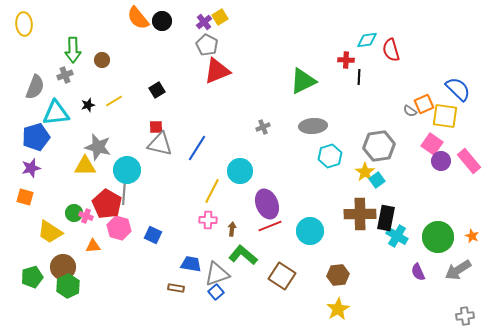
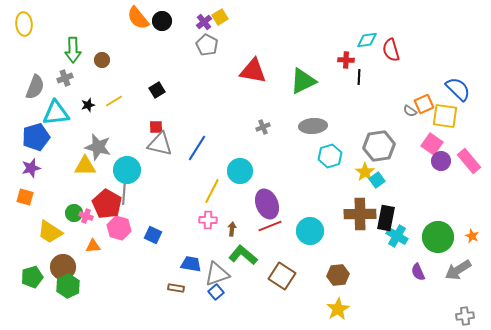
red triangle at (217, 71): moved 36 px right; rotated 32 degrees clockwise
gray cross at (65, 75): moved 3 px down
